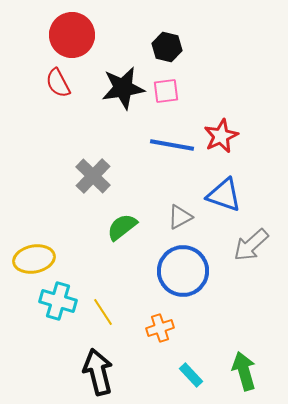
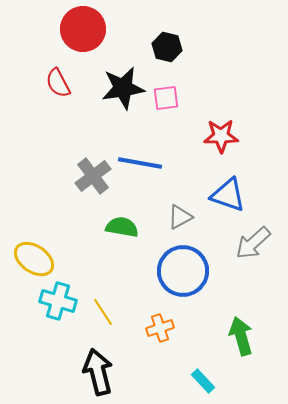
red circle: moved 11 px right, 6 px up
pink square: moved 7 px down
red star: rotated 24 degrees clockwise
blue line: moved 32 px left, 18 px down
gray cross: rotated 9 degrees clockwise
blue triangle: moved 4 px right
green semicircle: rotated 48 degrees clockwise
gray arrow: moved 2 px right, 2 px up
yellow ellipse: rotated 45 degrees clockwise
green arrow: moved 3 px left, 35 px up
cyan rectangle: moved 12 px right, 6 px down
